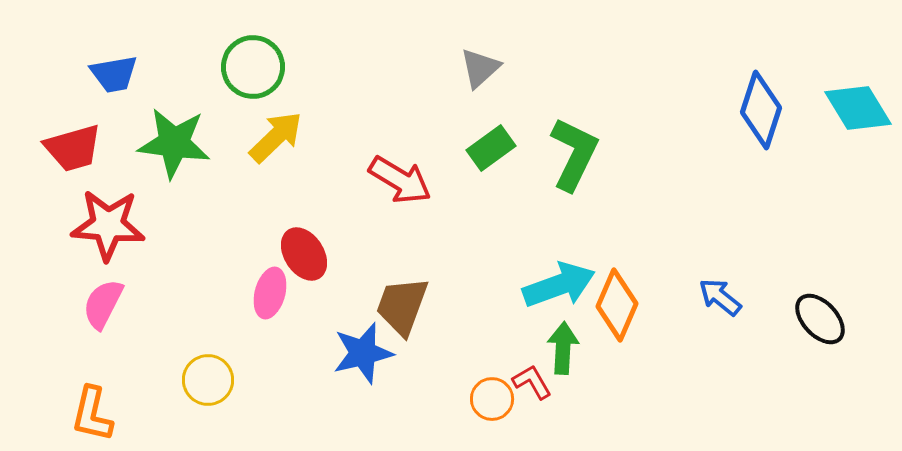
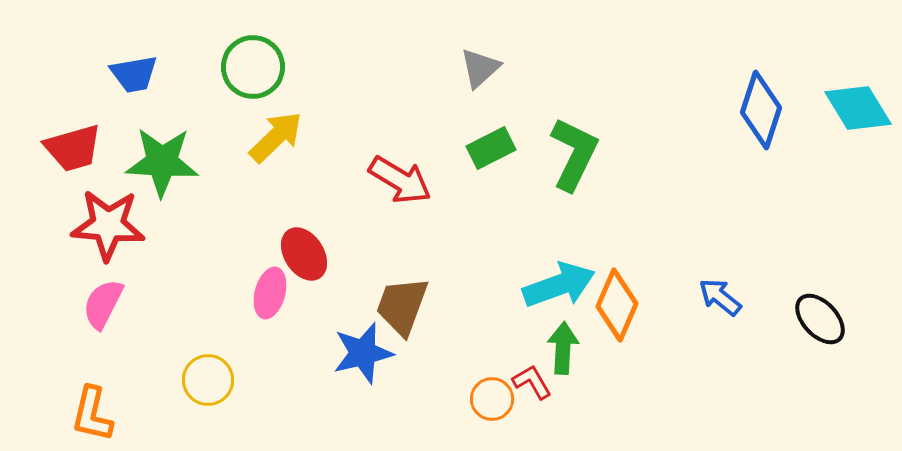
blue trapezoid: moved 20 px right
green star: moved 12 px left, 19 px down; rotated 4 degrees counterclockwise
green rectangle: rotated 9 degrees clockwise
